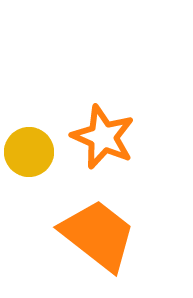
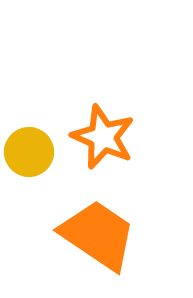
orange trapezoid: rotated 4 degrees counterclockwise
